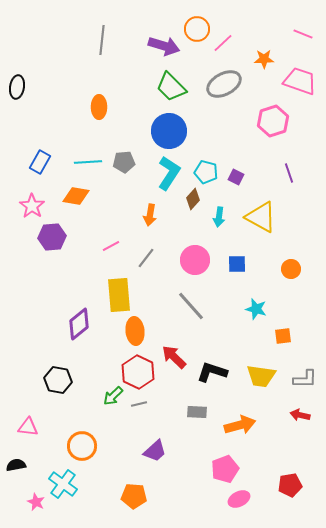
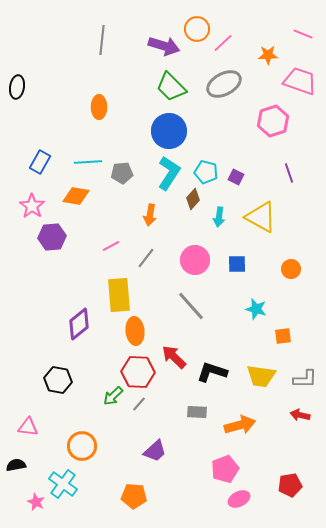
orange star at (264, 59): moved 4 px right, 4 px up
gray pentagon at (124, 162): moved 2 px left, 11 px down
red hexagon at (138, 372): rotated 24 degrees counterclockwise
gray line at (139, 404): rotated 35 degrees counterclockwise
